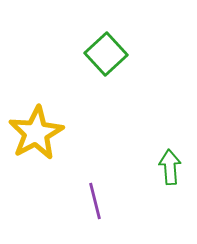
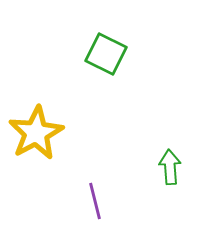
green square: rotated 21 degrees counterclockwise
